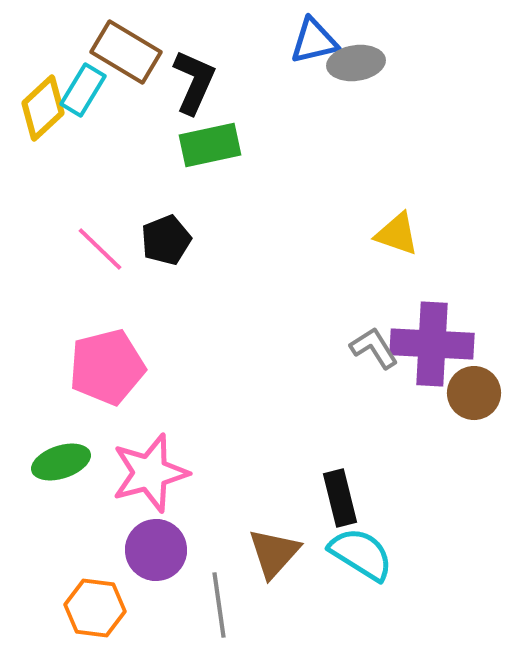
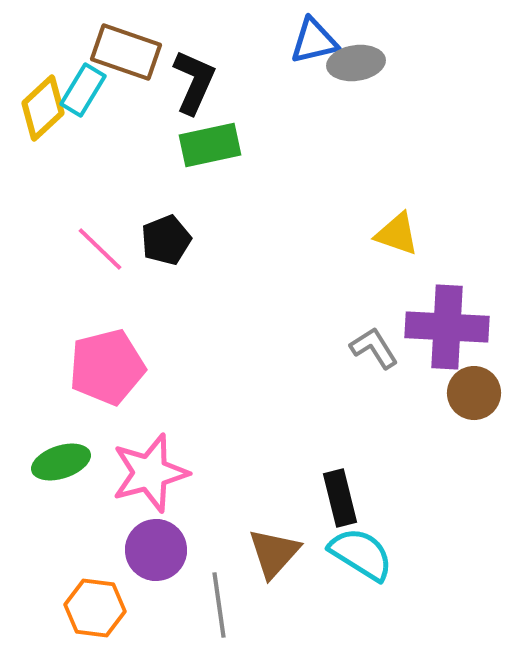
brown rectangle: rotated 12 degrees counterclockwise
purple cross: moved 15 px right, 17 px up
